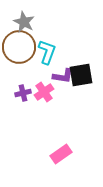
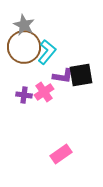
gray star: moved 3 px down
brown circle: moved 5 px right
cyan L-shape: rotated 20 degrees clockwise
purple cross: moved 1 px right, 2 px down; rotated 21 degrees clockwise
